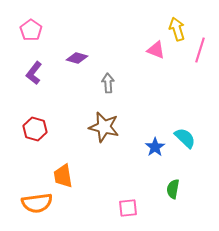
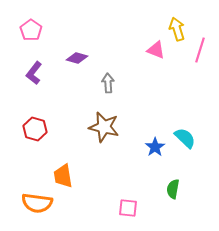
orange semicircle: rotated 16 degrees clockwise
pink square: rotated 12 degrees clockwise
